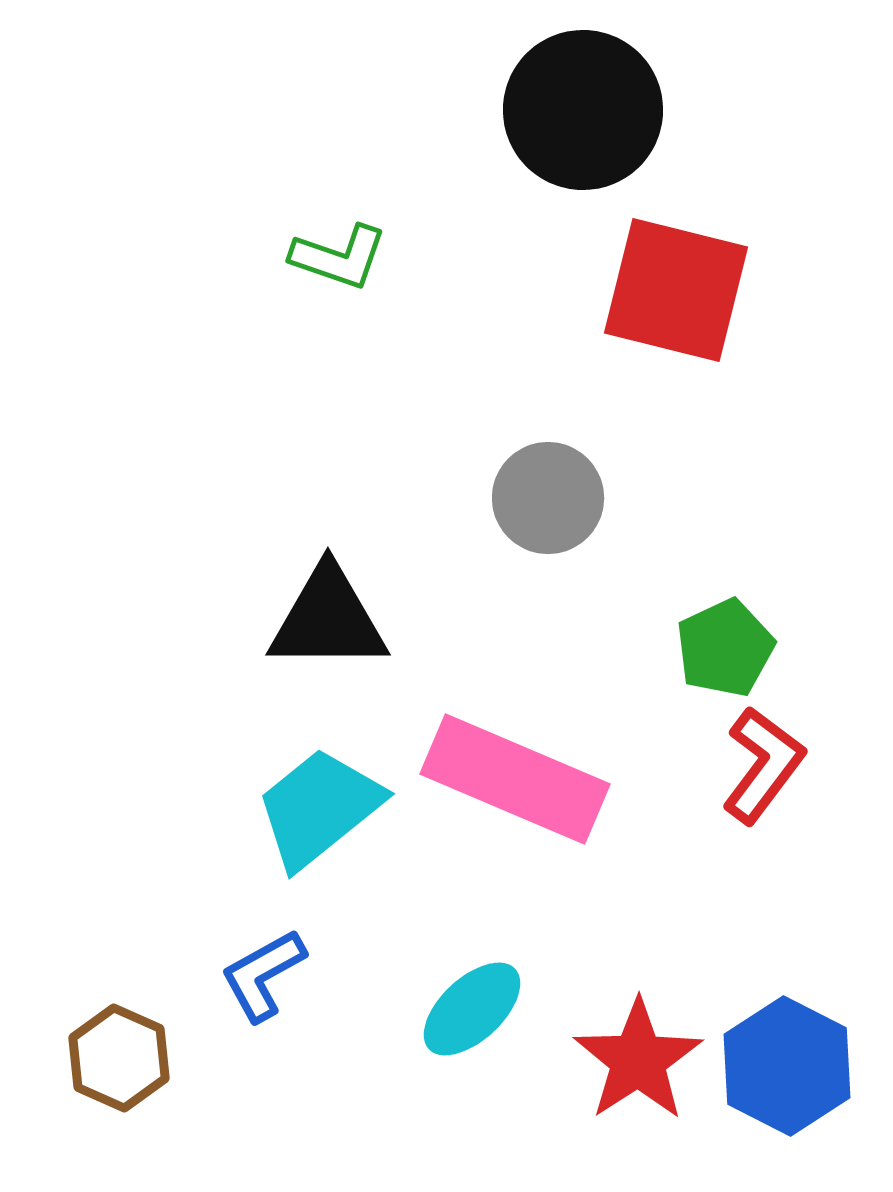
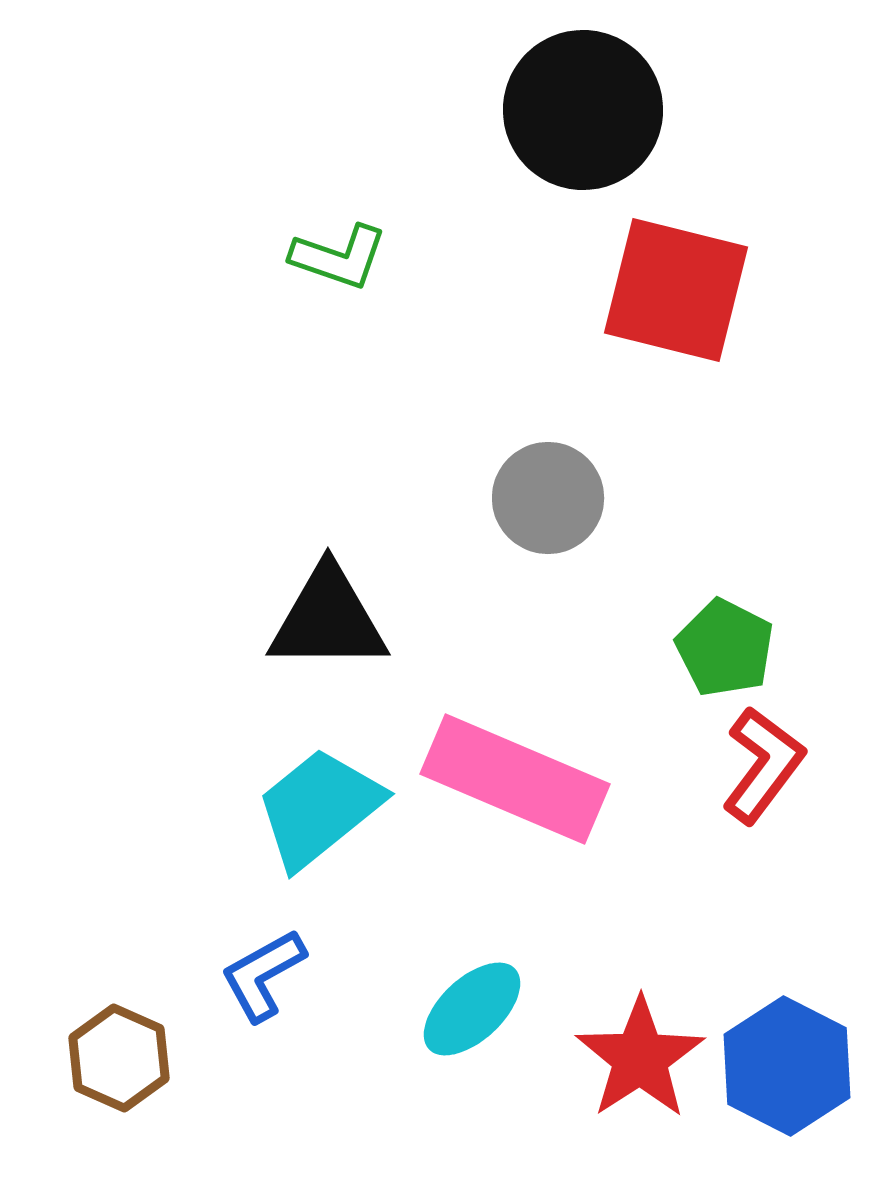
green pentagon: rotated 20 degrees counterclockwise
red star: moved 2 px right, 2 px up
